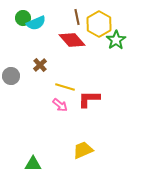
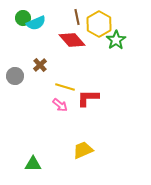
gray circle: moved 4 px right
red L-shape: moved 1 px left, 1 px up
